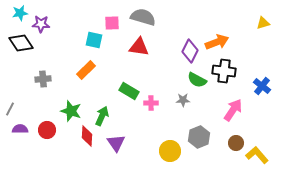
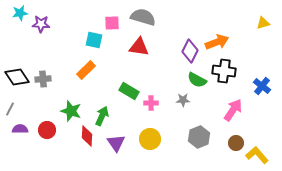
black diamond: moved 4 px left, 34 px down
yellow circle: moved 20 px left, 12 px up
